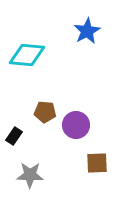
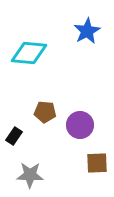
cyan diamond: moved 2 px right, 2 px up
purple circle: moved 4 px right
